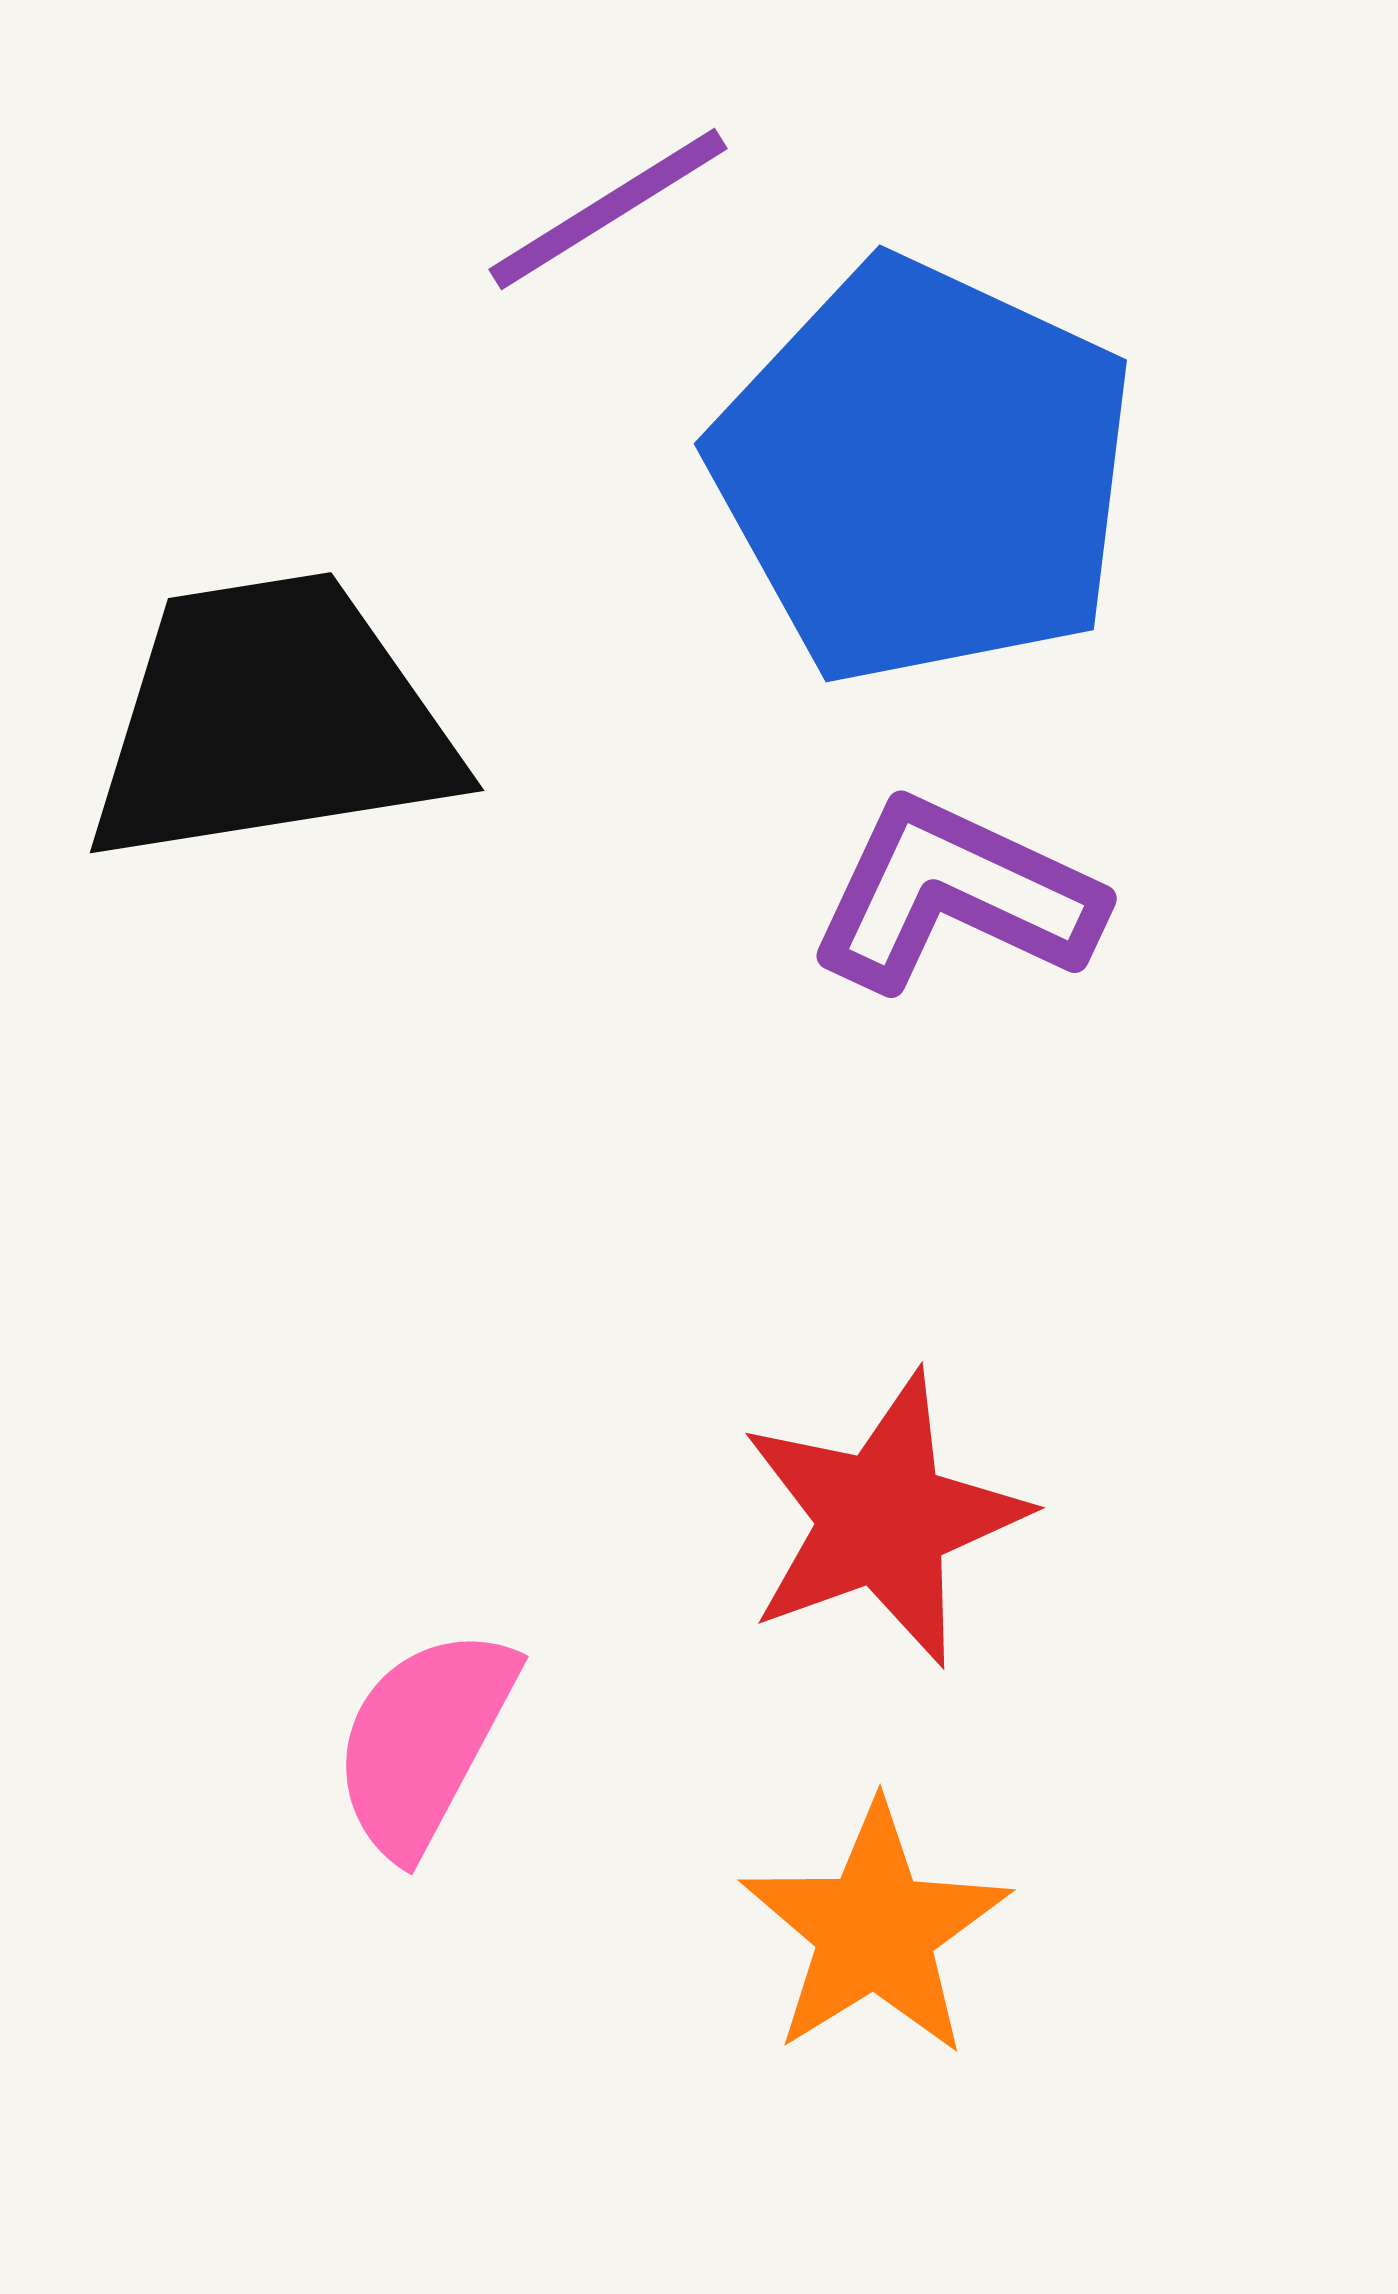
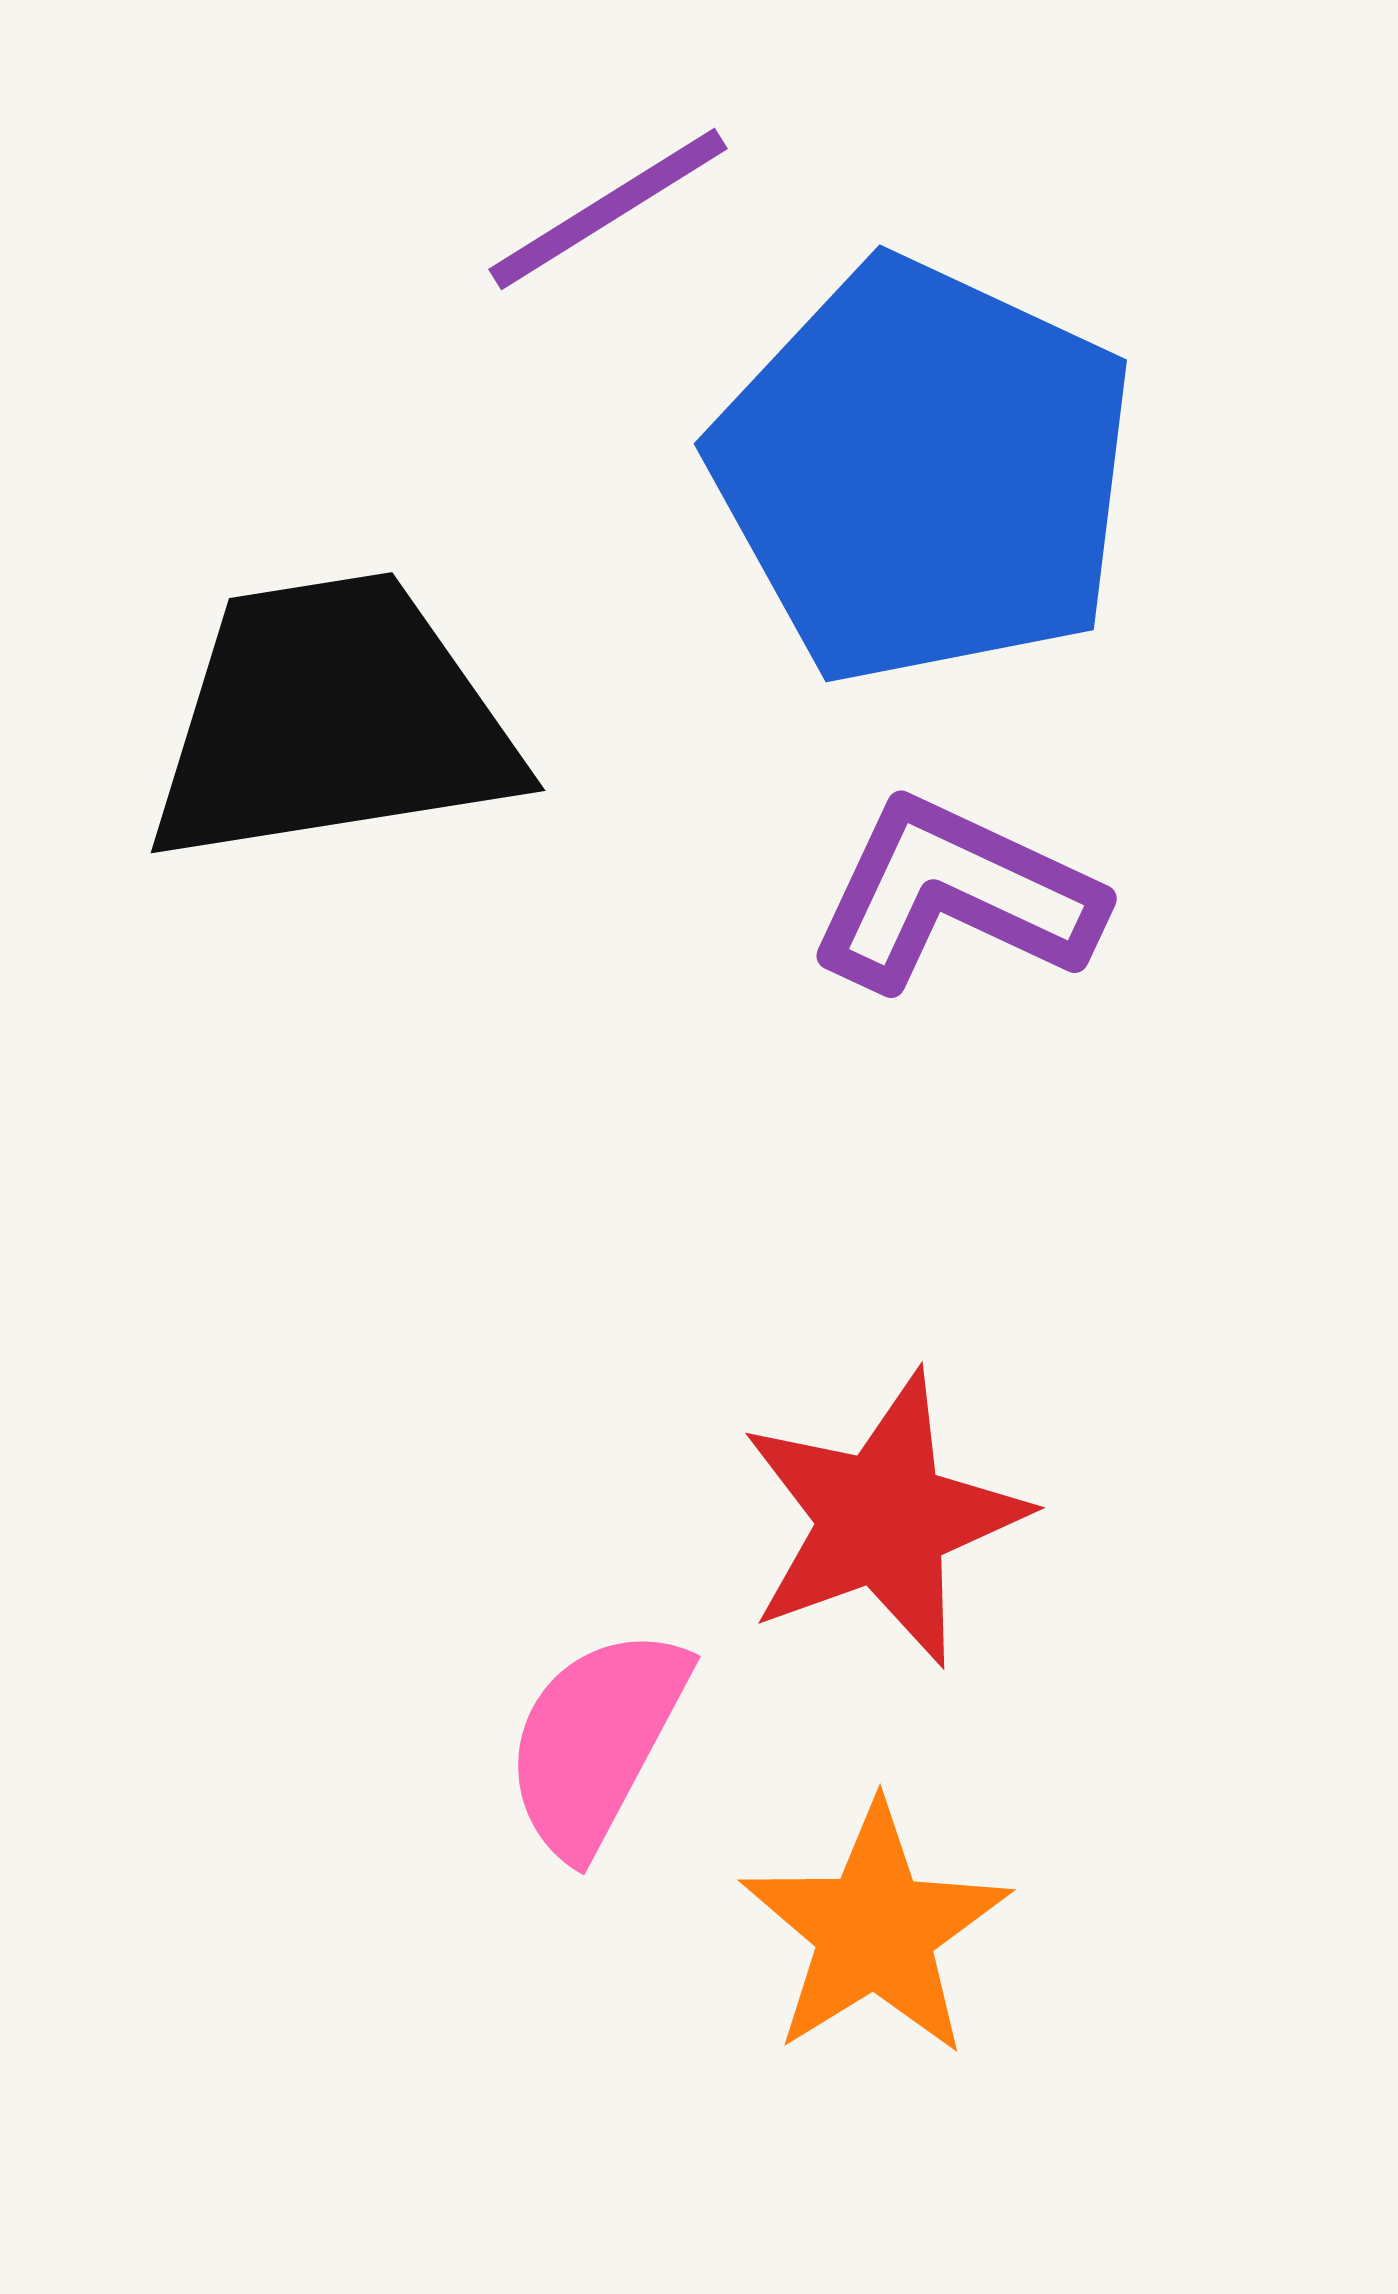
black trapezoid: moved 61 px right
pink semicircle: moved 172 px right
